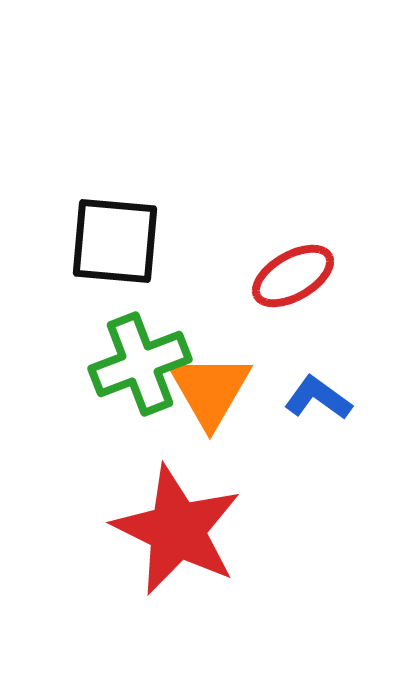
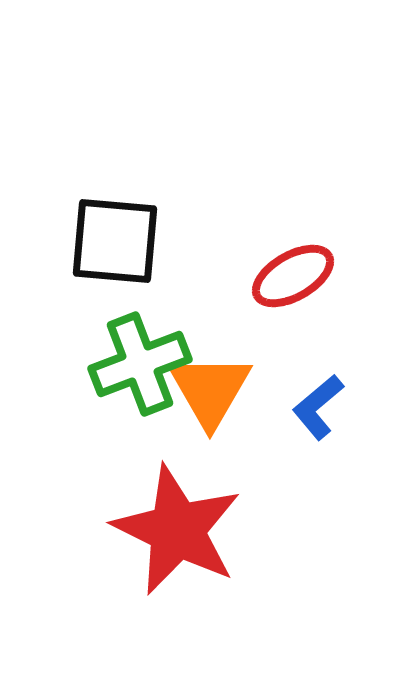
blue L-shape: moved 9 px down; rotated 76 degrees counterclockwise
